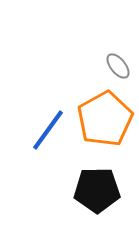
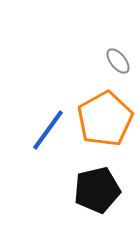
gray ellipse: moved 5 px up
black pentagon: rotated 12 degrees counterclockwise
